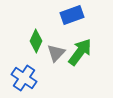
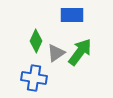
blue rectangle: rotated 20 degrees clockwise
gray triangle: rotated 12 degrees clockwise
blue cross: moved 10 px right; rotated 25 degrees counterclockwise
